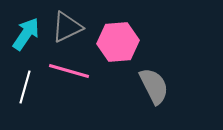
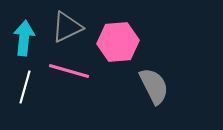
cyan arrow: moved 2 px left, 4 px down; rotated 28 degrees counterclockwise
